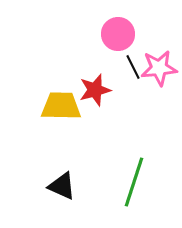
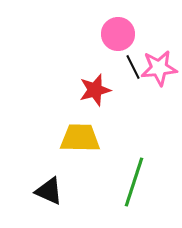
yellow trapezoid: moved 19 px right, 32 px down
black triangle: moved 13 px left, 5 px down
